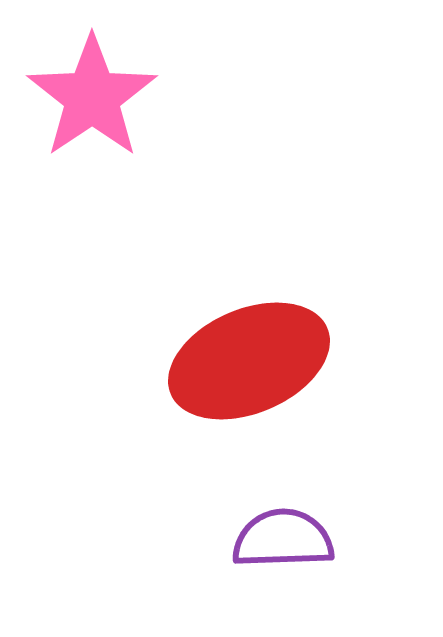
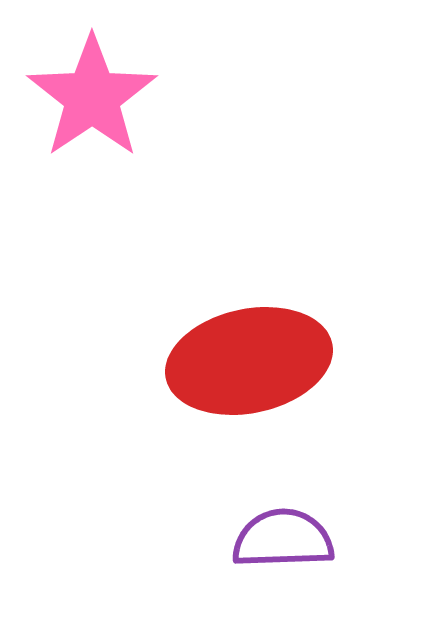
red ellipse: rotated 11 degrees clockwise
